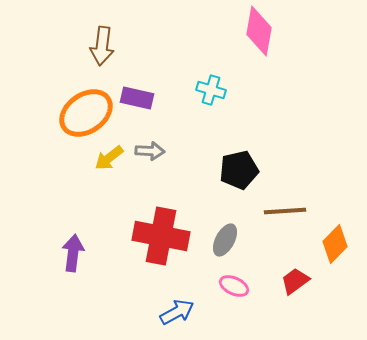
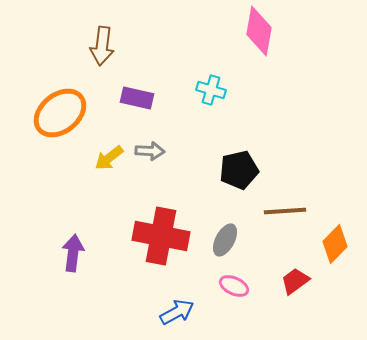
orange ellipse: moved 26 px left; rotated 4 degrees counterclockwise
